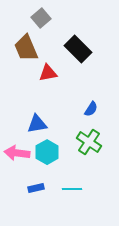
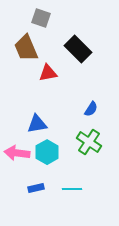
gray square: rotated 30 degrees counterclockwise
